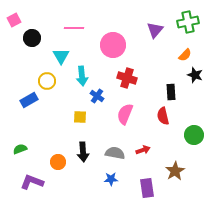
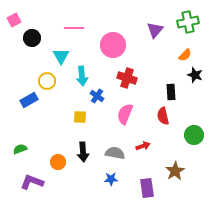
red arrow: moved 4 px up
